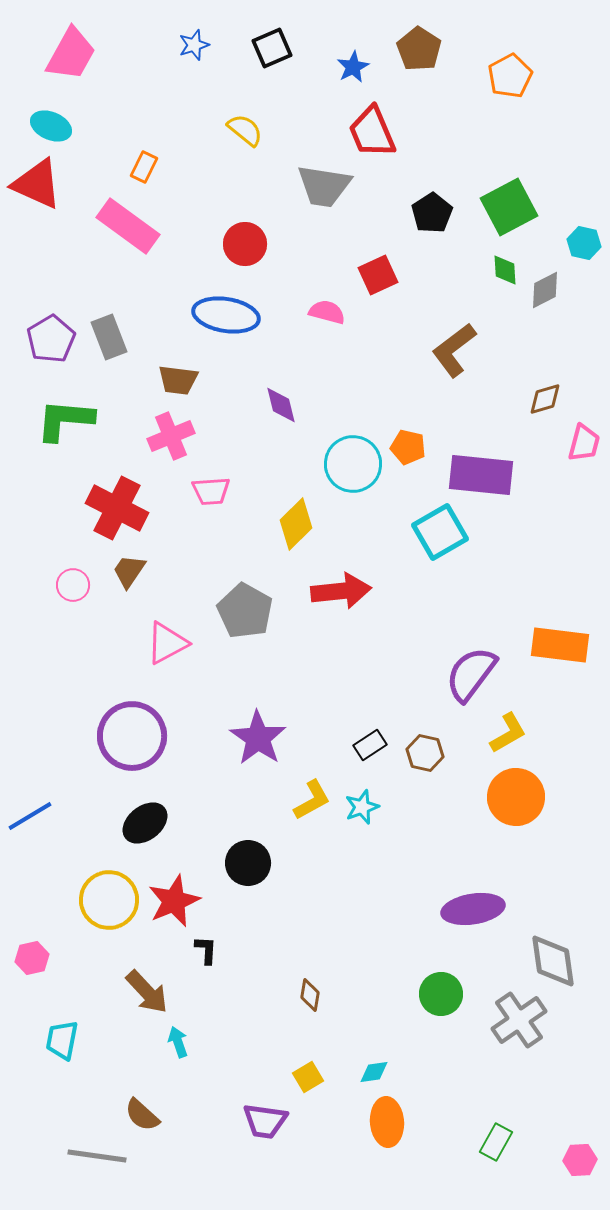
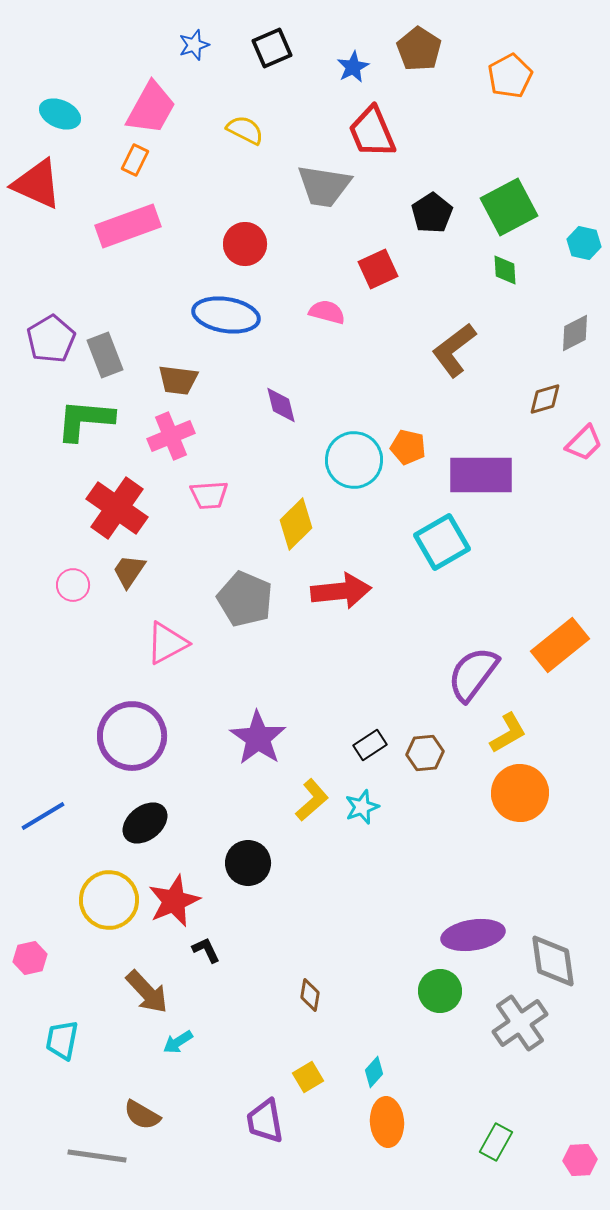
pink trapezoid at (71, 54): moved 80 px right, 54 px down
cyan ellipse at (51, 126): moved 9 px right, 12 px up
yellow semicircle at (245, 130): rotated 12 degrees counterclockwise
orange rectangle at (144, 167): moved 9 px left, 7 px up
pink rectangle at (128, 226): rotated 56 degrees counterclockwise
red square at (378, 275): moved 6 px up
gray diamond at (545, 290): moved 30 px right, 43 px down
gray rectangle at (109, 337): moved 4 px left, 18 px down
green L-shape at (65, 420): moved 20 px right
pink trapezoid at (584, 443): rotated 30 degrees clockwise
cyan circle at (353, 464): moved 1 px right, 4 px up
purple rectangle at (481, 475): rotated 6 degrees counterclockwise
pink trapezoid at (211, 491): moved 2 px left, 4 px down
red cross at (117, 508): rotated 8 degrees clockwise
cyan square at (440, 532): moved 2 px right, 10 px down
gray pentagon at (245, 611): moved 12 px up; rotated 6 degrees counterclockwise
orange rectangle at (560, 645): rotated 46 degrees counterclockwise
purple semicircle at (471, 674): moved 2 px right
brown hexagon at (425, 753): rotated 18 degrees counterclockwise
orange circle at (516, 797): moved 4 px right, 4 px up
yellow L-shape at (312, 800): rotated 12 degrees counterclockwise
blue line at (30, 816): moved 13 px right
purple ellipse at (473, 909): moved 26 px down
black L-shape at (206, 950): rotated 28 degrees counterclockwise
pink hexagon at (32, 958): moved 2 px left
green circle at (441, 994): moved 1 px left, 3 px up
gray cross at (519, 1020): moved 1 px right, 3 px down
cyan arrow at (178, 1042): rotated 104 degrees counterclockwise
cyan diamond at (374, 1072): rotated 40 degrees counterclockwise
brown semicircle at (142, 1115): rotated 12 degrees counterclockwise
purple trapezoid at (265, 1121): rotated 72 degrees clockwise
